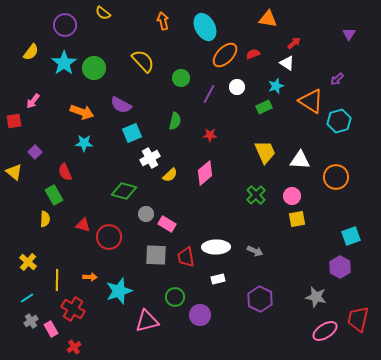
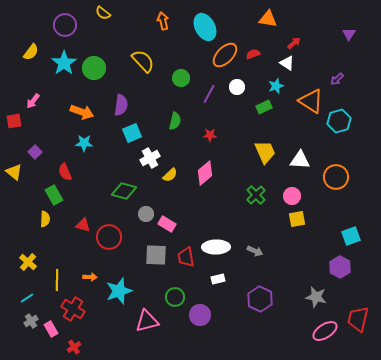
purple semicircle at (121, 105): rotated 110 degrees counterclockwise
